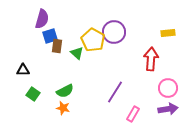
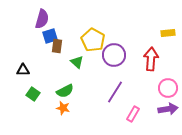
purple circle: moved 23 px down
green triangle: moved 9 px down
